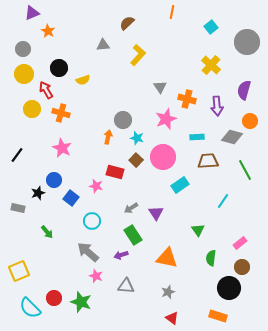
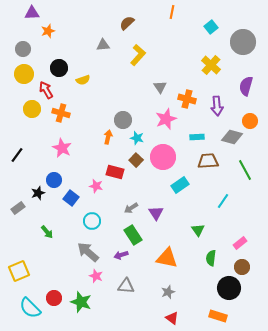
purple triangle at (32, 13): rotated 21 degrees clockwise
orange star at (48, 31): rotated 24 degrees clockwise
gray circle at (247, 42): moved 4 px left
purple semicircle at (244, 90): moved 2 px right, 4 px up
gray rectangle at (18, 208): rotated 48 degrees counterclockwise
